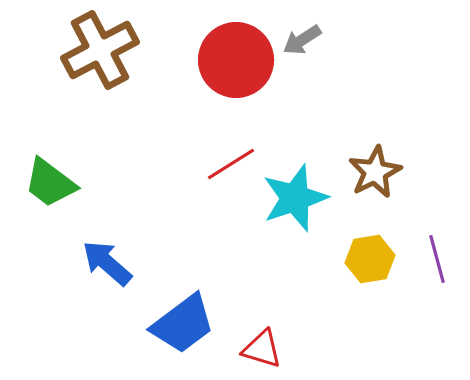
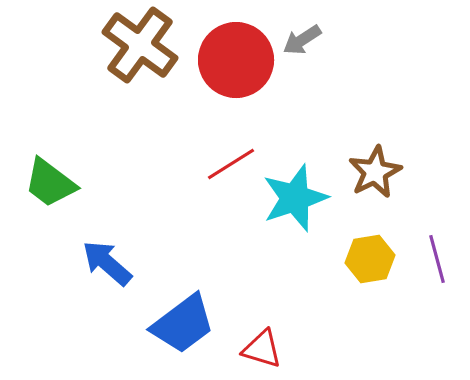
brown cross: moved 40 px right, 5 px up; rotated 26 degrees counterclockwise
